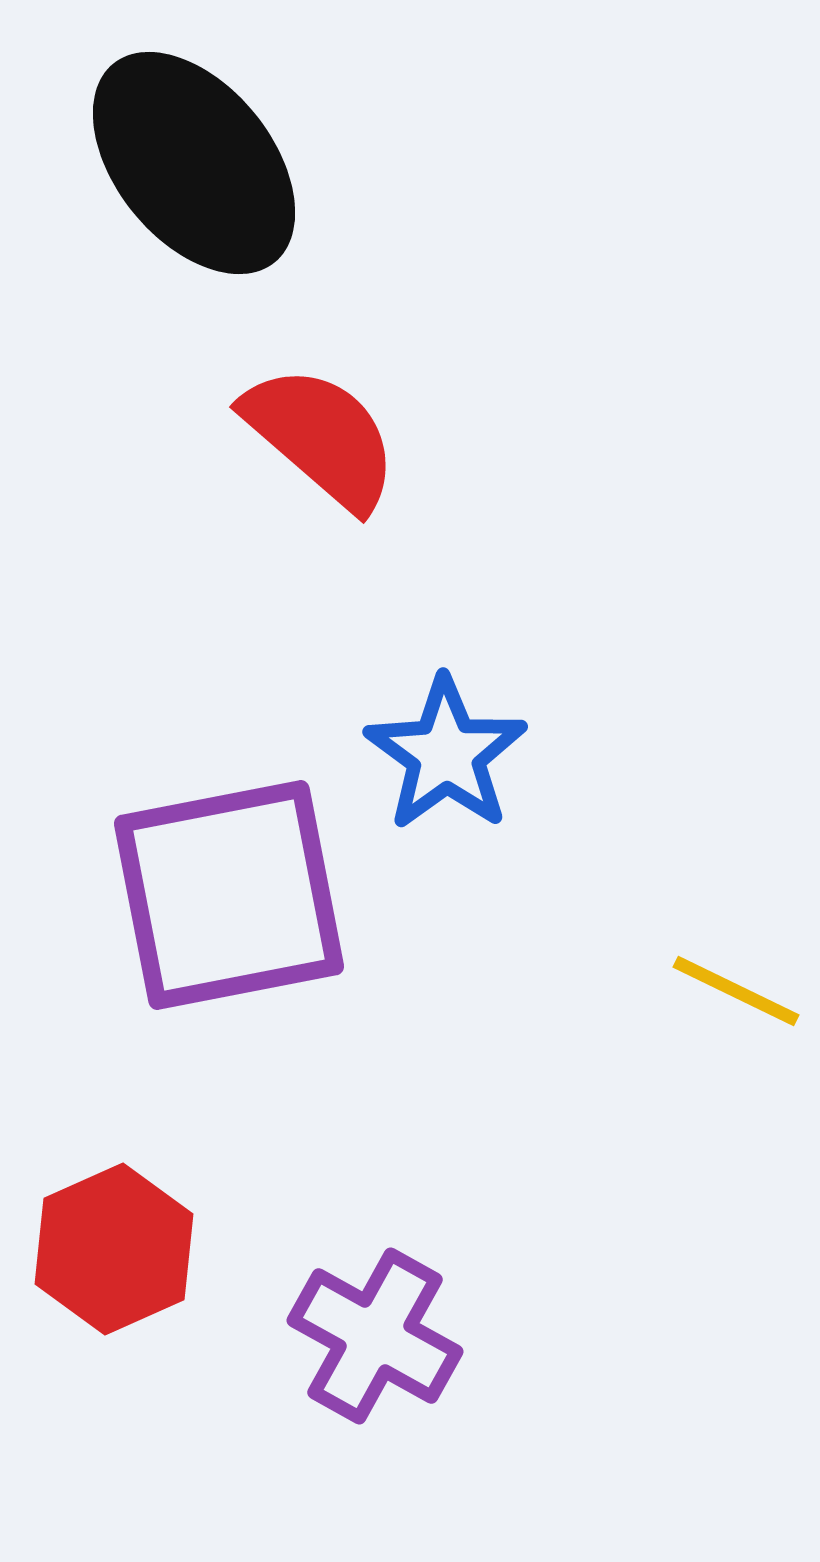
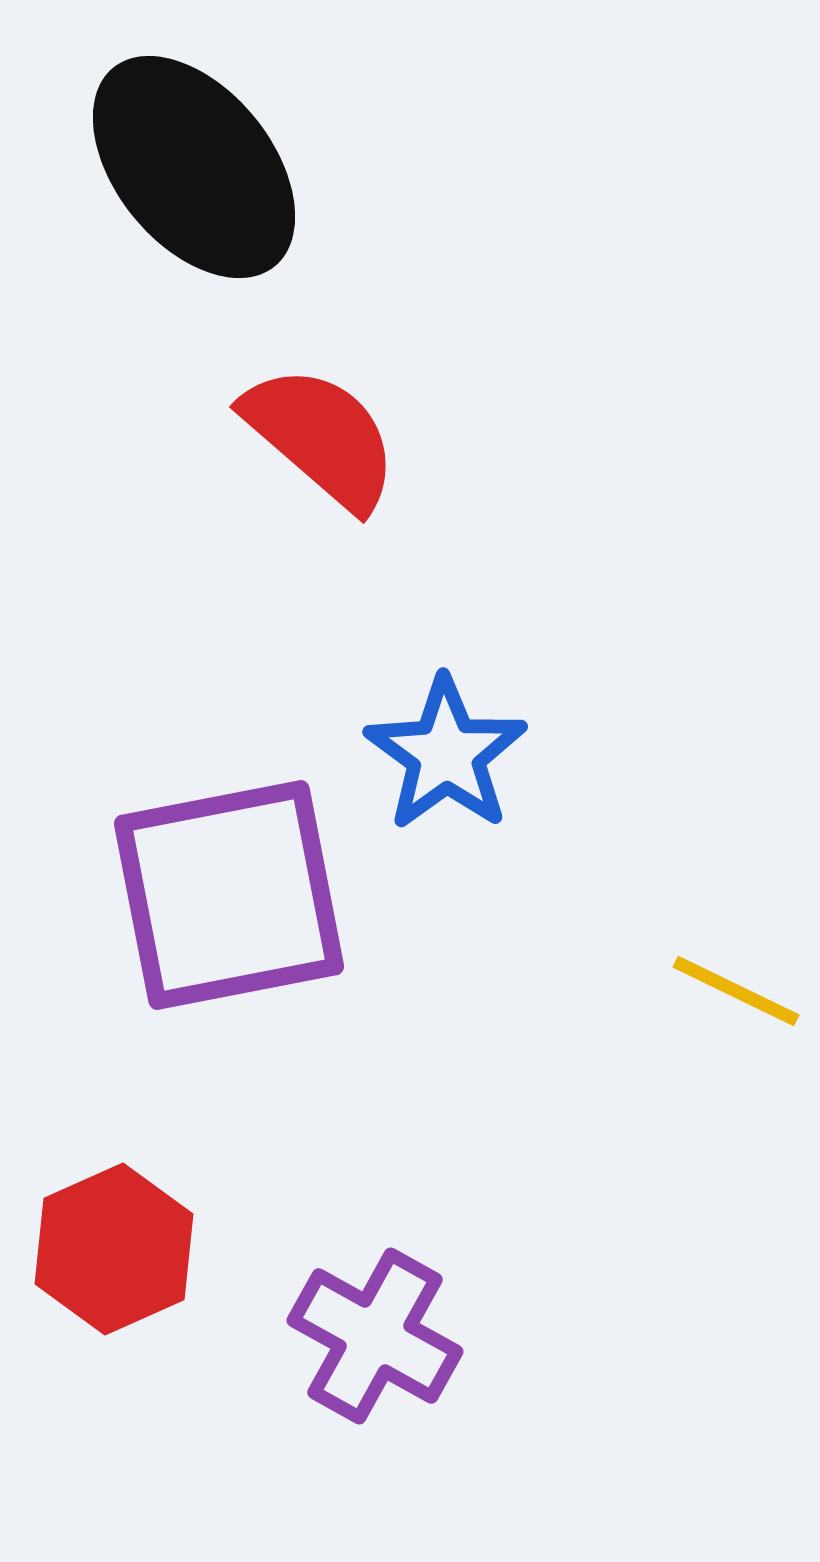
black ellipse: moved 4 px down
